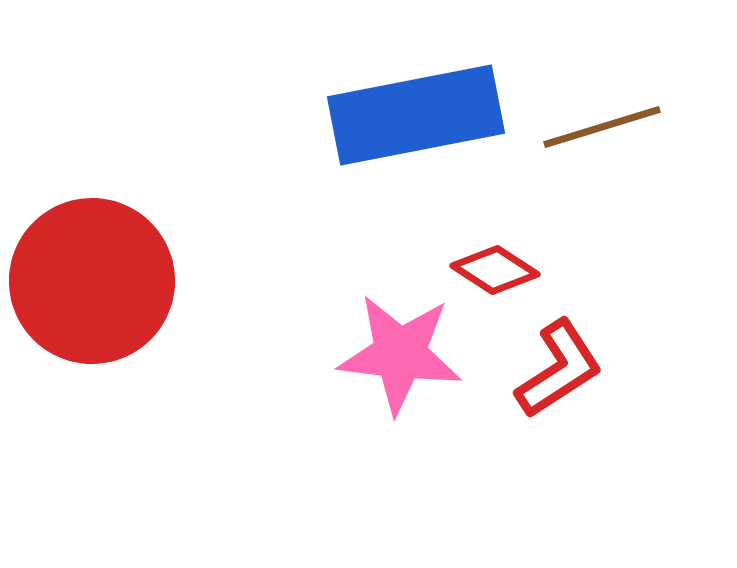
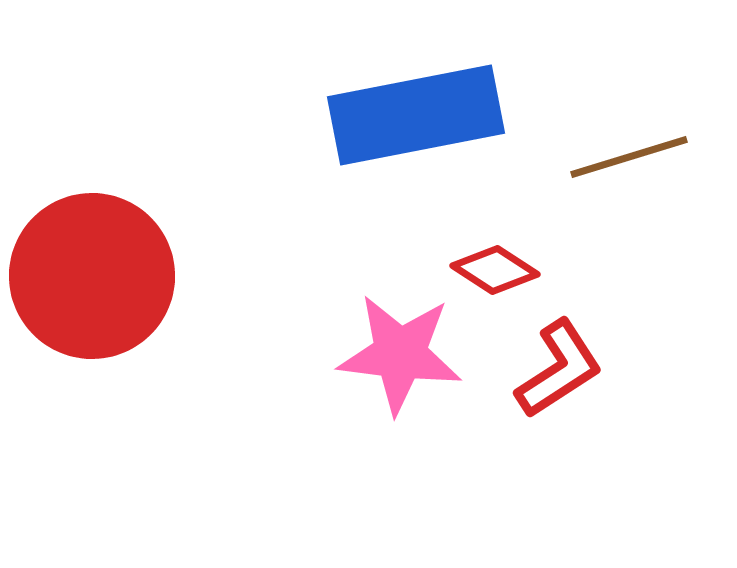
brown line: moved 27 px right, 30 px down
red circle: moved 5 px up
